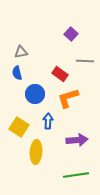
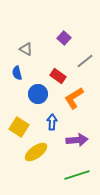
purple square: moved 7 px left, 4 px down
gray triangle: moved 5 px right, 3 px up; rotated 40 degrees clockwise
gray line: rotated 42 degrees counterclockwise
red rectangle: moved 2 px left, 2 px down
blue circle: moved 3 px right
orange L-shape: moved 6 px right; rotated 15 degrees counterclockwise
blue arrow: moved 4 px right, 1 px down
yellow ellipse: rotated 50 degrees clockwise
green line: moved 1 px right; rotated 10 degrees counterclockwise
